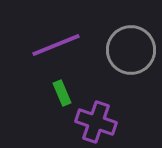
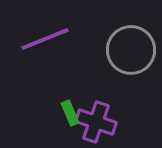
purple line: moved 11 px left, 6 px up
green rectangle: moved 8 px right, 20 px down
